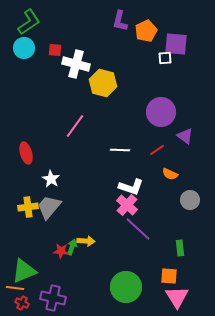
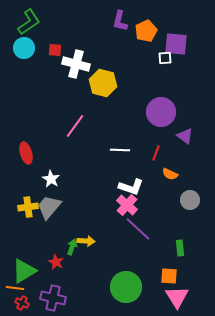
red line: moved 1 px left, 3 px down; rotated 35 degrees counterclockwise
red star: moved 5 px left, 11 px down; rotated 21 degrees clockwise
green triangle: rotated 8 degrees counterclockwise
